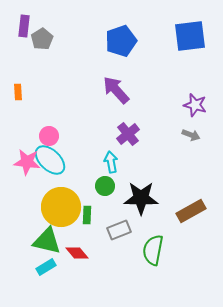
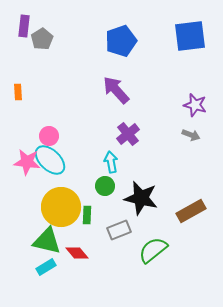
black star: rotated 12 degrees clockwise
green semicircle: rotated 40 degrees clockwise
